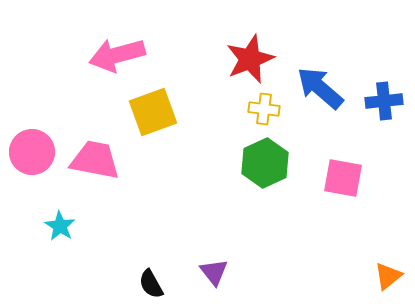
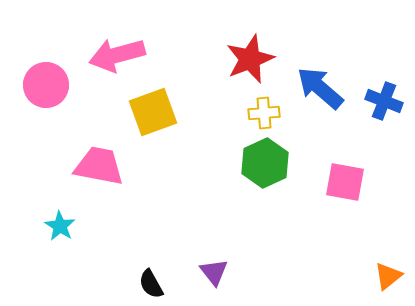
blue cross: rotated 27 degrees clockwise
yellow cross: moved 4 px down; rotated 12 degrees counterclockwise
pink circle: moved 14 px right, 67 px up
pink trapezoid: moved 4 px right, 6 px down
pink square: moved 2 px right, 4 px down
